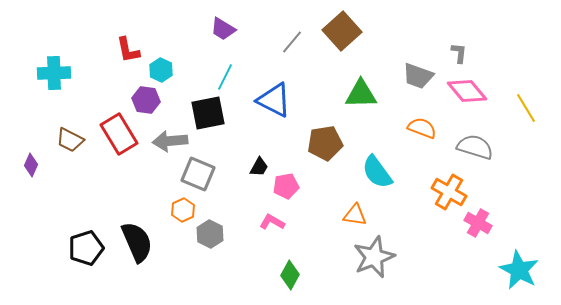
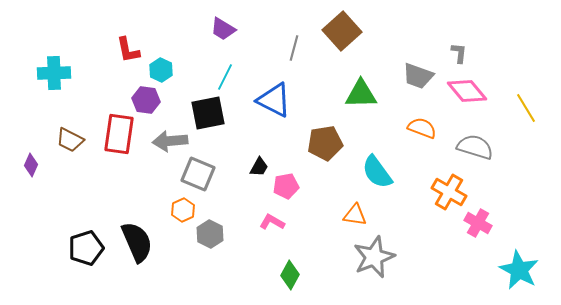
gray line: moved 2 px right, 6 px down; rotated 25 degrees counterclockwise
red rectangle: rotated 39 degrees clockwise
